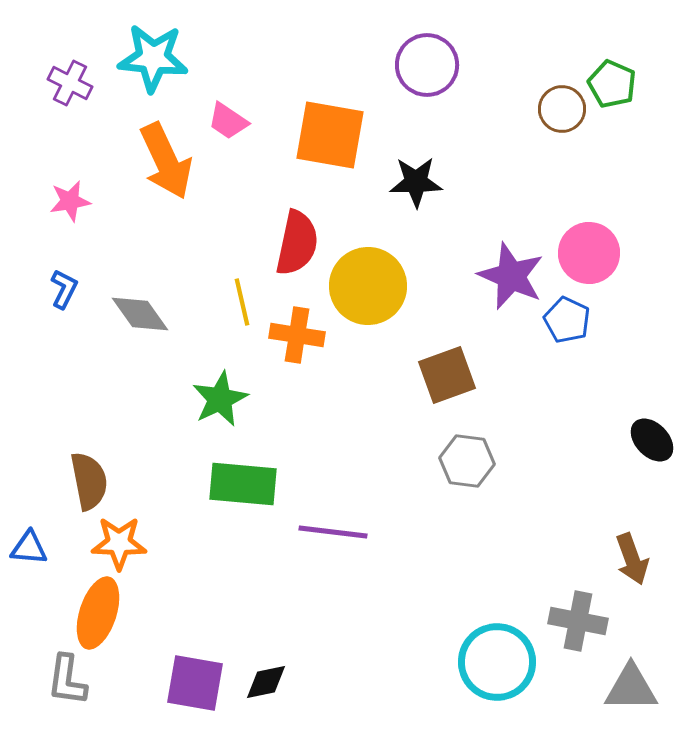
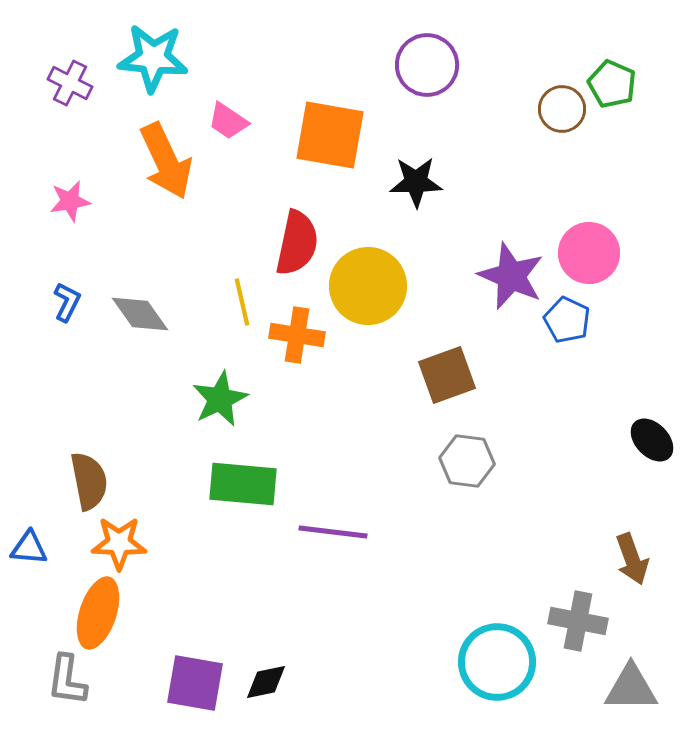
blue L-shape: moved 3 px right, 13 px down
